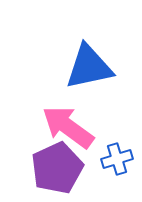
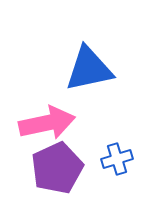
blue triangle: moved 2 px down
pink arrow: moved 21 px left, 4 px up; rotated 132 degrees clockwise
